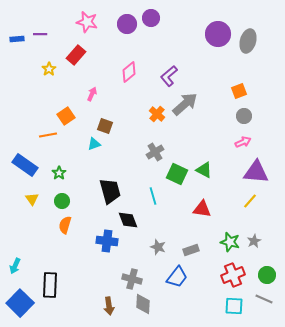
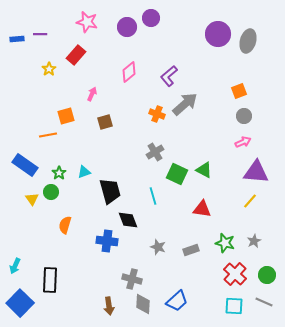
purple circle at (127, 24): moved 3 px down
orange cross at (157, 114): rotated 21 degrees counterclockwise
orange square at (66, 116): rotated 18 degrees clockwise
brown square at (105, 126): moved 4 px up; rotated 35 degrees counterclockwise
cyan triangle at (94, 144): moved 10 px left, 28 px down
green circle at (62, 201): moved 11 px left, 9 px up
green star at (230, 242): moved 5 px left, 1 px down
red cross at (233, 275): moved 2 px right, 1 px up; rotated 25 degrees counterclockwise
blue trapezoid at (177, 277): moved 24 px down; rotated 10 degrees clockwise
black rectangle at (50, 285): moved 5 px up
gray line at (264, 299): moved 3 px down
